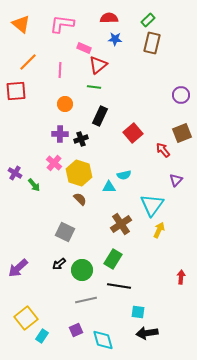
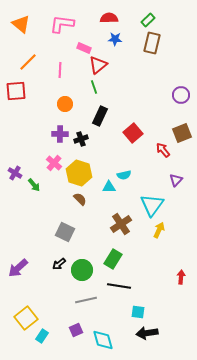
green line at (94, 87): rotated 64 degrees clockwise
